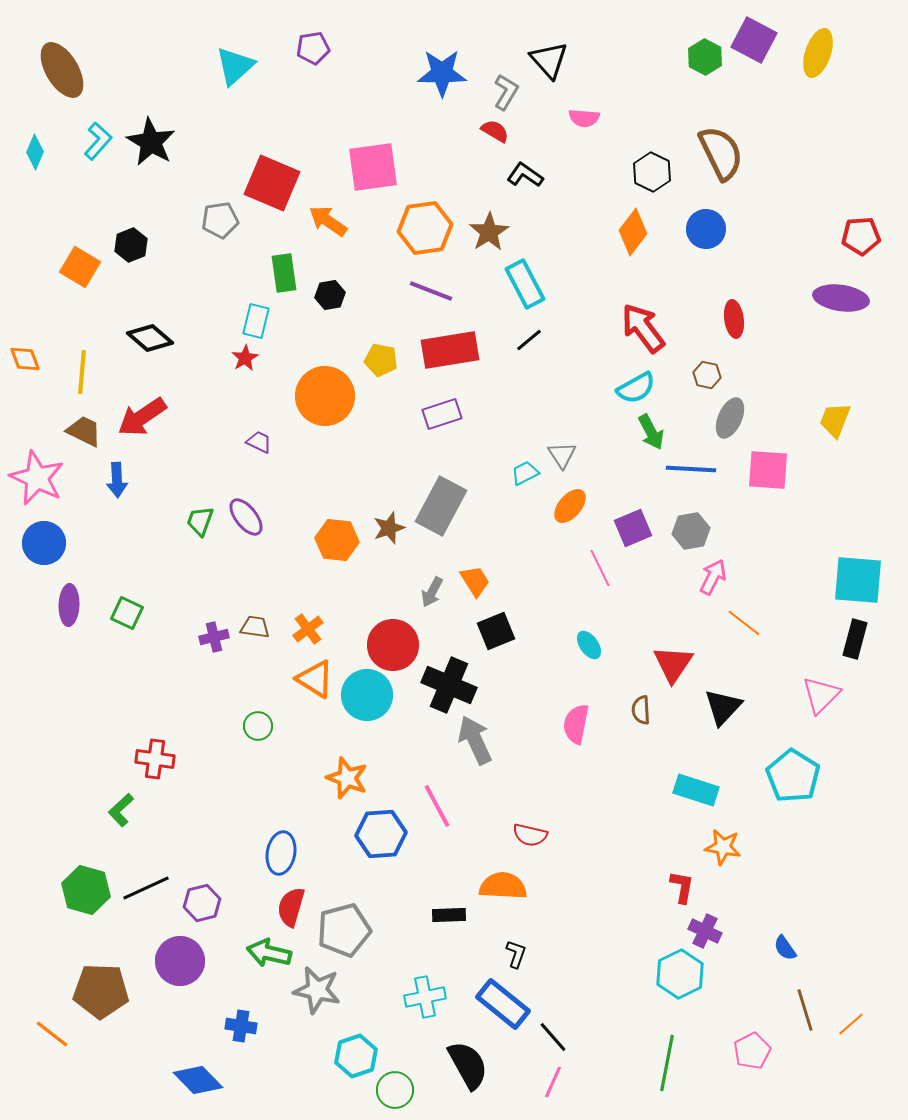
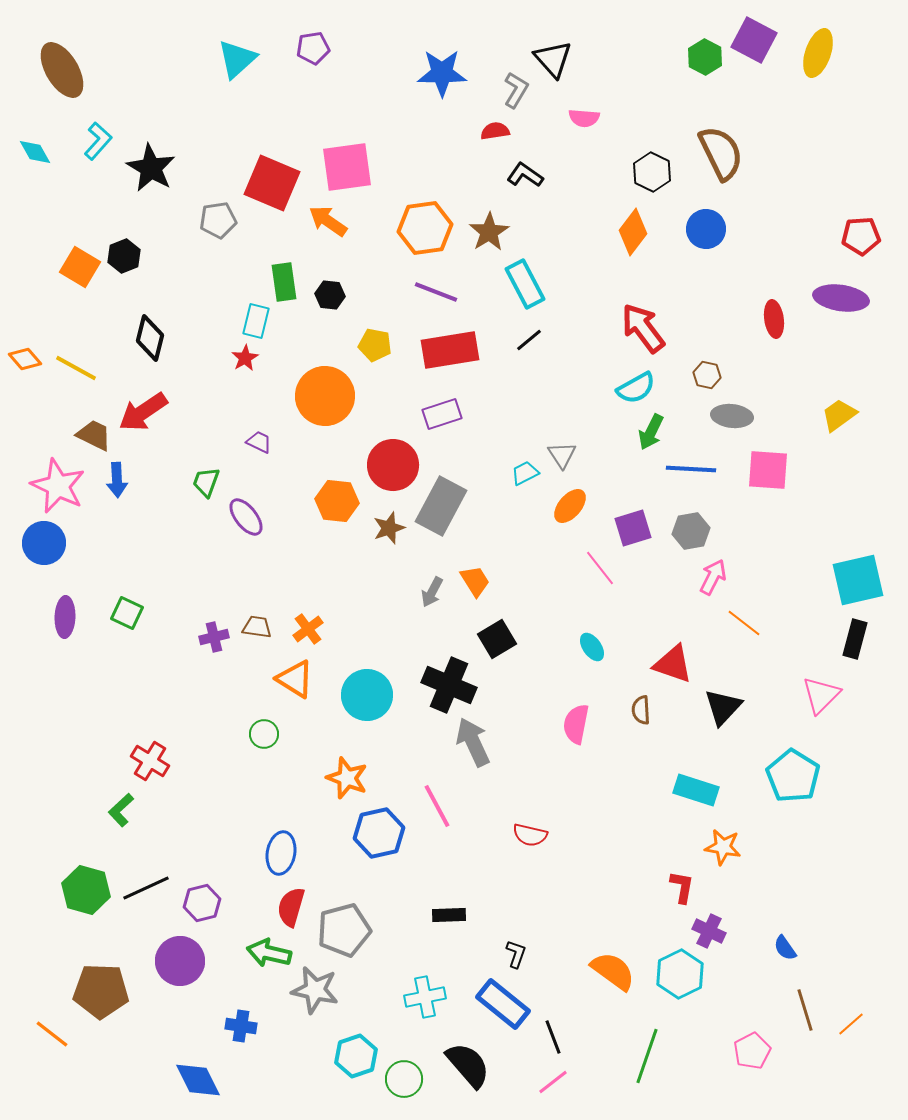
black triangle at (549, 60): moved 4 px right, 1 px up
cyan triangle at (235, 66): moved 2 px right, 7 px up
gray L-shape at (506, 92): moved 10 px right, 2 px up
red semicircle at (495, 131): rotated 40 degrees counterclockwise
black star at (151, 142): moved 26 px down
cyan diamond at (35, 152): rotated 52 degrees counterclockwise
pink square at (373, 167): moved 26 px left
gray pentagon at (220, 220): moved 2 px left
black hexagon at (131, 245): moved 7 px left, 11 px down
green rectangle at (284, 273): moved 9 px down
purple line at (431, 291): moved 5 px right, 1 px down
black hexagon at (330, 295): rotated 16 degrees clockwise
red ellipse at (734, 319): moved 40 px right
black diamond at (150, 338): rotated 63 degrees clockwise
orange diamond at (25, 359): rotated 20 degrees counterclockwise
yellow pentagon at (381, 360): moved 6 px left, 15 px up
yellow line at (82, 372): moved 6 px left, 4 px up; rotated 66 degrees counterclockwise
red arrow at (142, 417): moved 1 px right, 5 px up
gray ellipse at (730, 418): moved 2 px right, 2 px up; rotated 72 degrees clockwise
yellow trapezoid at (835, 420): moved 4 px right, 5 px up; rotated 33 degrees clockwise
brown trapezoid at (84, 431): moved 10 px right, 4 px down
green arrow at (651, 432): rotated 54 degrees clockwise
pink star at (37, 478): moved 21 px right, 8 px down
green trapezoid at (200, 521): moved 6 px right, 39 px up
purple square at (633, 528): rotated 6 degrees clockwise
orange hexagon at (337, 540): moved 39 px up
pink line at (600, 568): rotated 12 degrees counterclockwise
cyan square at (858, 580): rotated 18 degrees counterclockwise
purple ellipse at (69, 605): moved 4 px left, 12 px down
brown trapezoid at (255, 627): moved 2 px right
black square at (496, 631): moved 1 px right, 8 px down; rotated 9 degrees counterclockwise
red circle at (393, 645): moved 180 px up
cyan ellipse at (589, 645): moved 3 px right, 2 px down
red triangle at (673, 664): rotated 45 degrees counterclockwise
orange triangle at (315, 679): moved 20 px left
green circle at (258, 726): moved 6 px right, 8 px down
gray arrow at (475, 740): moved 2 px left, 2 px down
red cross at (155, 759): moved 5 px left, 2 px down; rotated 24 degrees clockwise
blue hexagon at (381, 834): moved 2 px left, 1 px up; rotated 9 degrees counterclockwise
orange semicircle at (503, 886): moved 110 px right, 85 px down; rotated 33 degrees clockwise
purple cross at (705, 931): moved 4 px right
gray star at (317, 990): moved 2 px left
black line at (553, 1037): rotated 20 degrees clockwise
green line at (667, 1063): moved 20 px left, 7 px up; rotated 8 degrees clockwise
black semicircle at (468, 1065): rotated 12 degrees counterclockwise
blue diamond at (198, 1080): rotated 18 degrees clockwise
pink line at (553, 1082): rotated 28 degrees clockwise
green circle at (395, 1090): moved 9 px right, 11 px up
